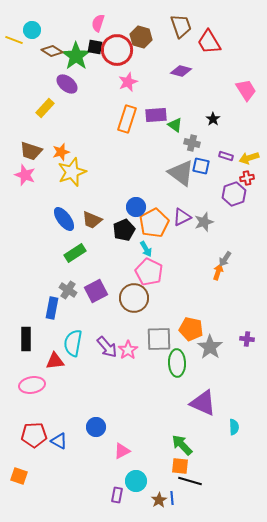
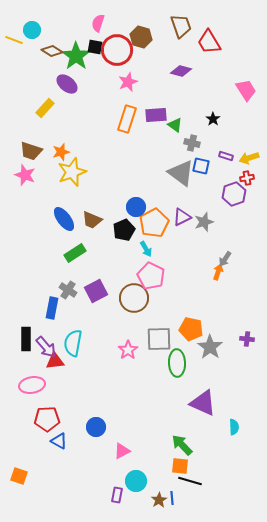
pink pentagon at (149, 272): moved 2 px right, 4 px down
purple arrow at (107, 347): moved 61 px left
red pentagon at (34, 435): moved 13 px right, 16 px up
